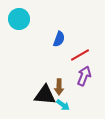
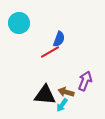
cyan circle: moved 4 px down
red line: moved 30 px left, 3 px up
purple arrow: moved 1 px right, 5 px down
brown arrow: moved 7 px right, 5 px down; rotated 105 degrees clockwise
cyan arrow: moved 1 px left; rotated 88 degrees clockwise
